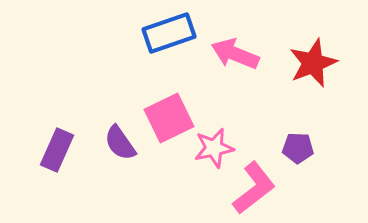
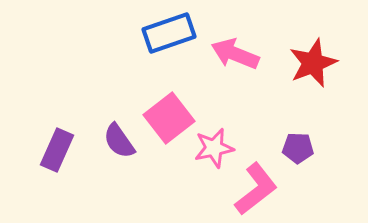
pink square: rotated 12 degrees counterclockwise
purple semicircle: moved 1 px left, 2 px up
pink L-shape: moved 2 px right, 1 px down
